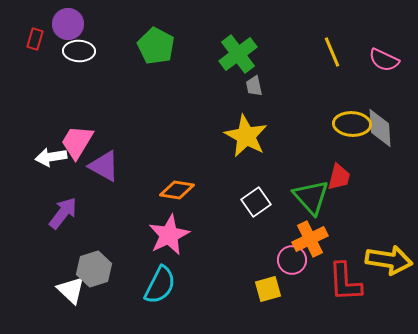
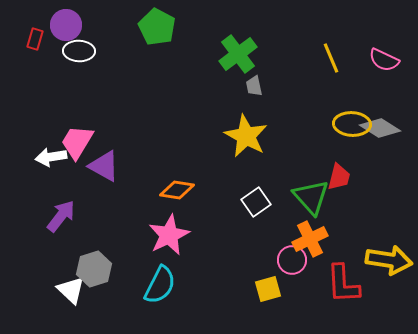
purple circle: moved 2 px left, 1 px down
green pentagon: moved 1 px right, 19 px up
yellow line: moved 1 px left, 6 px down
gray diamond: rotated 54 degrees counterclockwise
purple arrow: moved 2 px left, 3 px down
red L-shape: moved 2 px left, 2 px down
